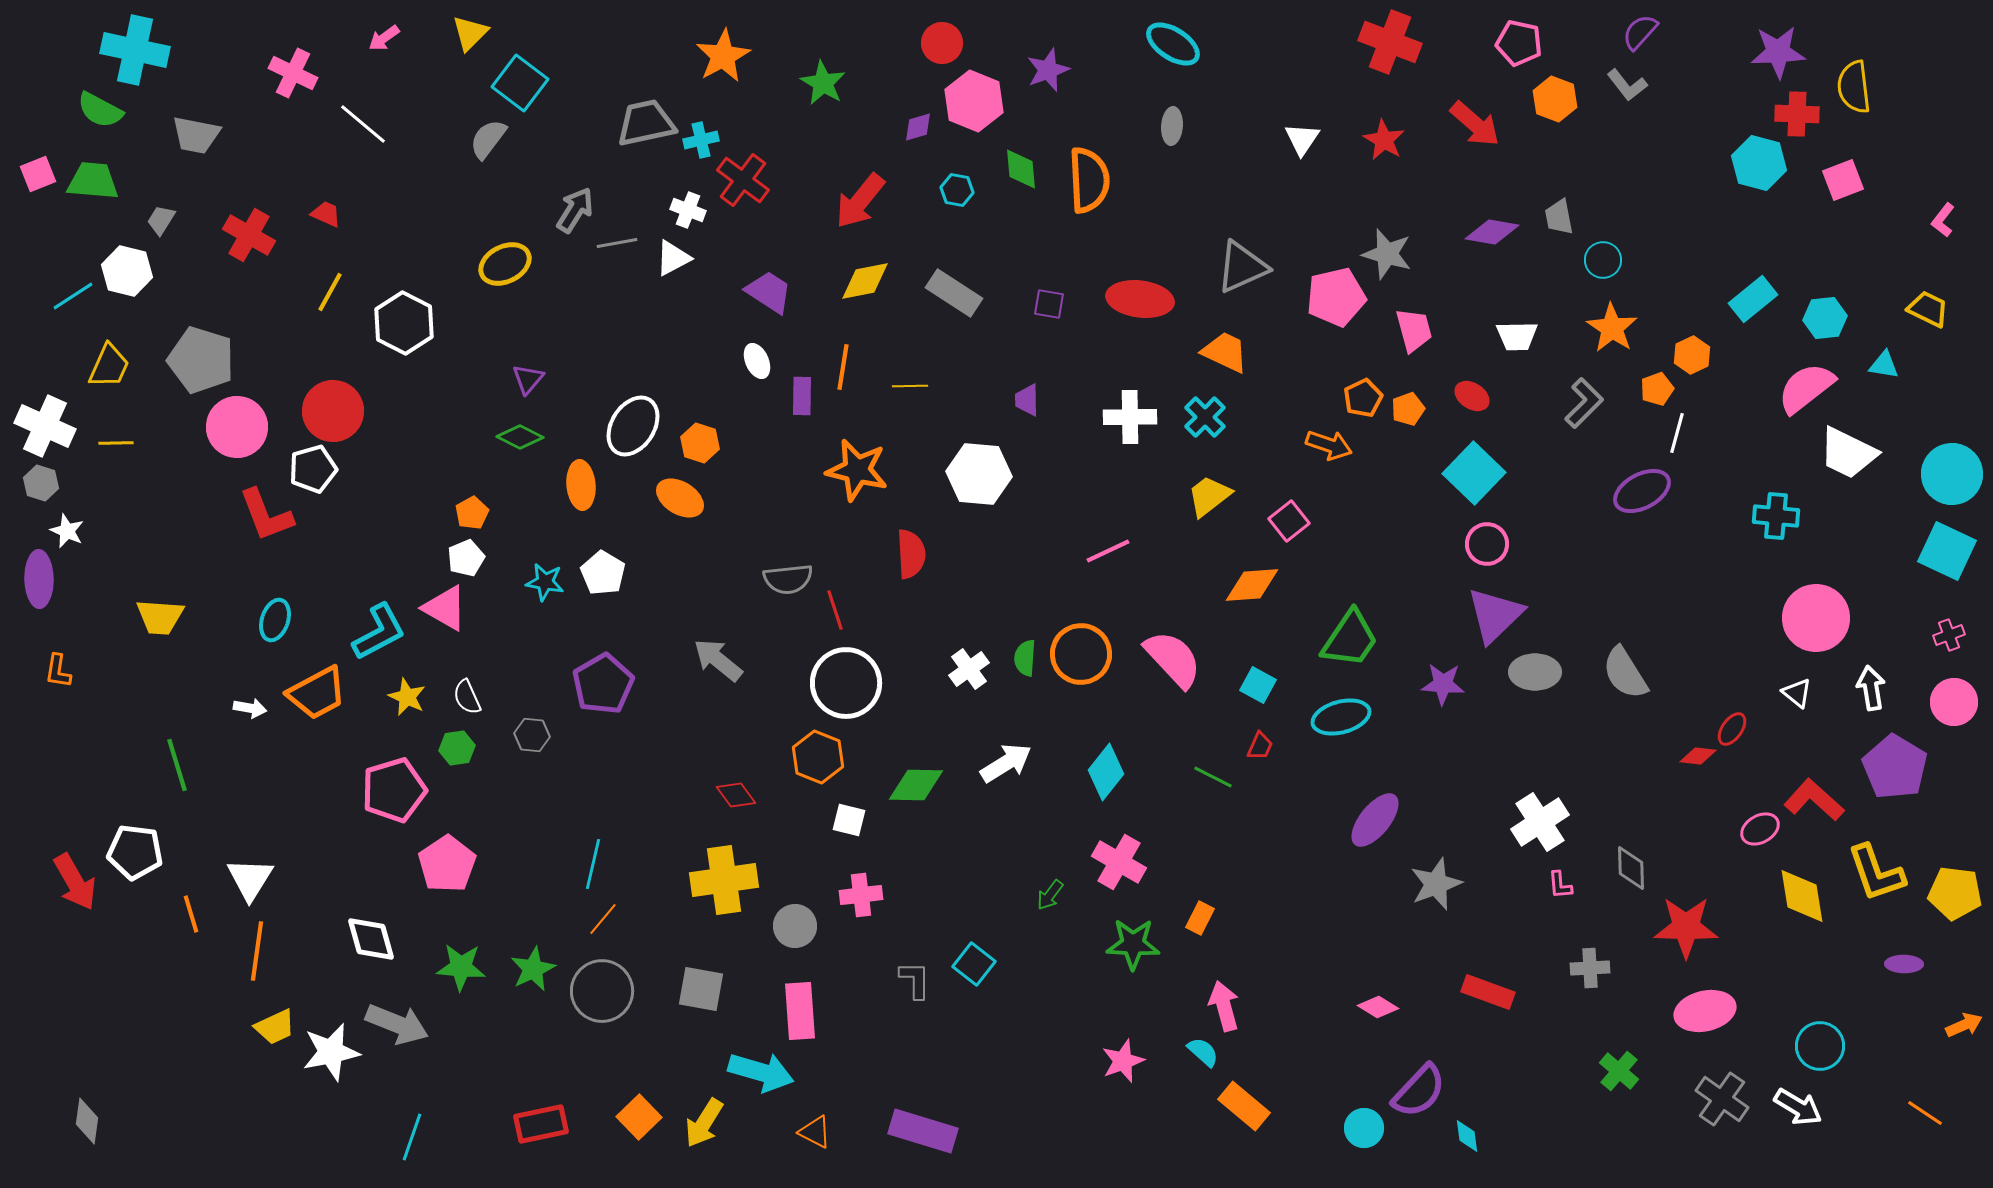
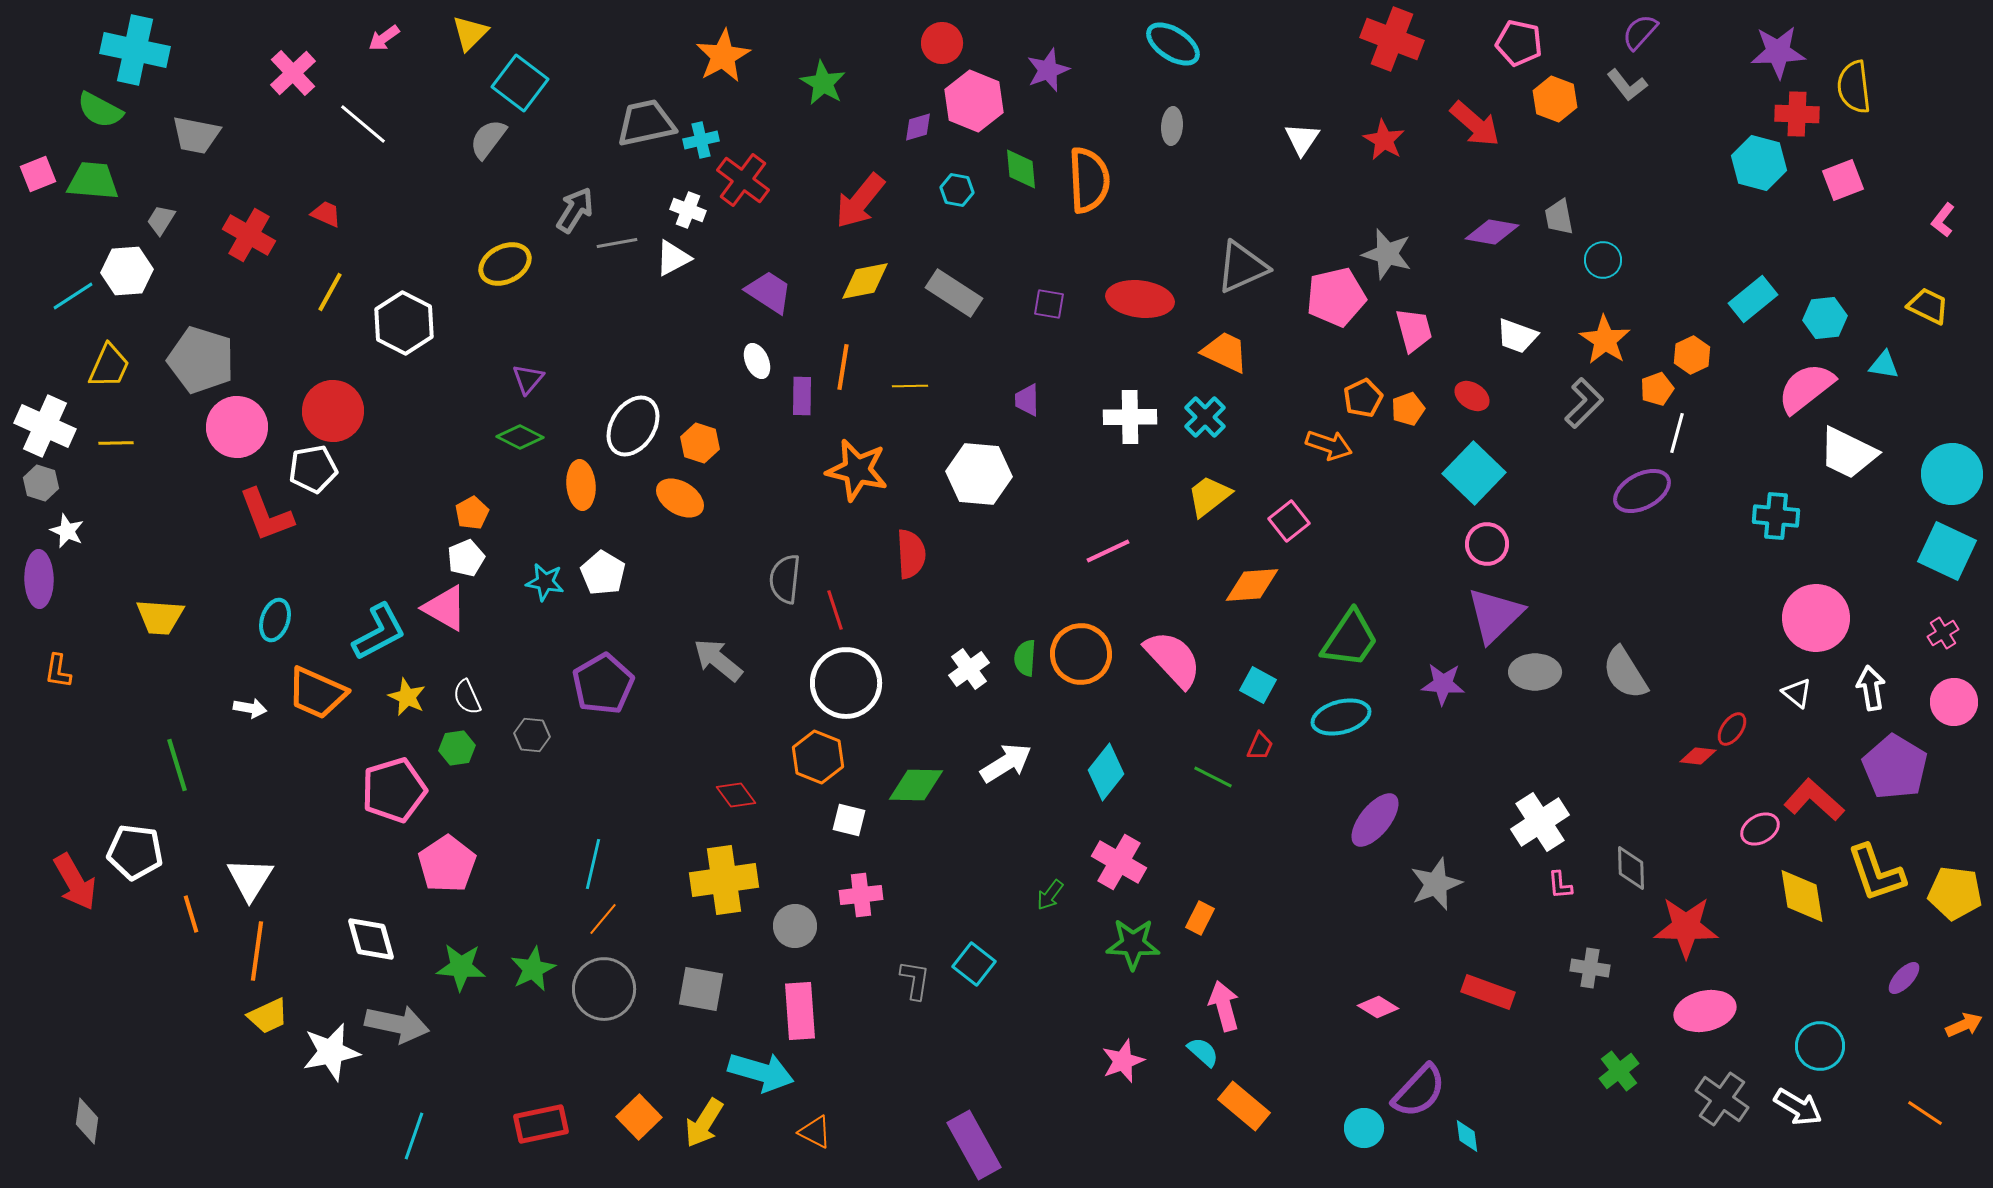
red cross at (1390, 42): moved 2 px right, 3 px up
pink cross at (293, 73): rotated 21 degrees clockwise
white hexagon at (127, 271): rotated 18 degrees counterclockwise
yellow trapezoid at (1928, 309): moved 3 px up
orange star at (1612, 328): moved 7 px left, 12 px down
white trapezoid at (1517, 336): rotated 21 degrees clockwise
white pentagon at (313, 469): rotated 6 degrees clockwise
gray semicircle at (788, 579): moved 3 px left; rotated 102 degrees clockwise
pink cross at (1949, 635): moved 6 px left, 2 px up; rotated 12 degrees counterclockwise
orange trapezoid at (317, 693): rotated 52 degrees clockwise
purple ellipse at (1904, 964): moved 14 px down; rotated 48 degrees counterclockwise
gray cross at (1590, 968): rotated 12 degrees clockwise
gray L-shape at (915, 980): rotated 9 degrees clockwise
gray circle at (602, 991): moved 2 px right, 2 px up
gray arrow at (397, 1024): rotated 10 degrees counterclockwise
yellow trapezoid at (275, 1027): moved 7 px left, 11 px up
green cross at (1619, 1071): rotated 12 degrees clockwise
purple rectangle at (923, 1131): moved 51 px right, 14 px down; rotated 44 degrees clockwise
cyan line at (412, 1137): moved 2 px right, 1 px up
